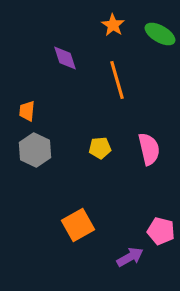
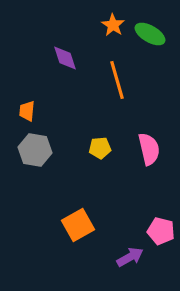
green ellipse: moved 10 px left
gray hexagon: rotated 16 degrees counterclockwise
